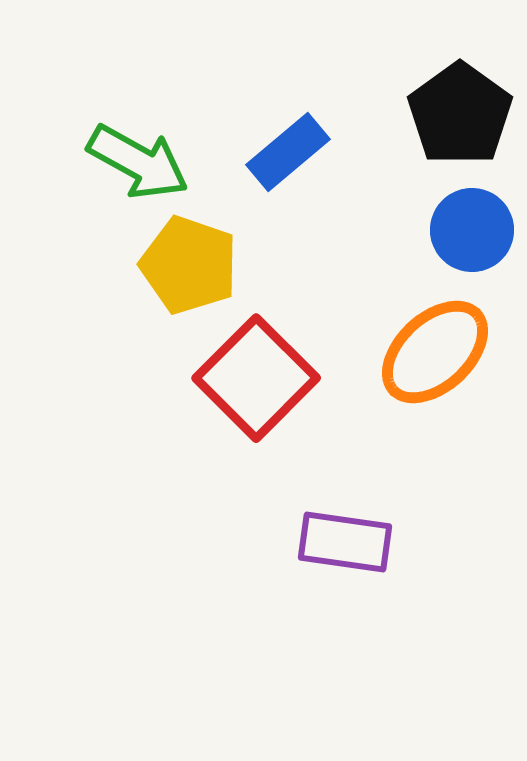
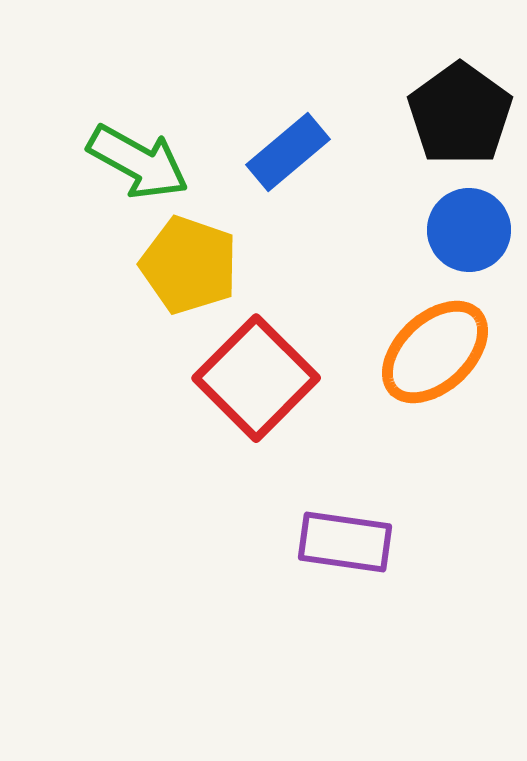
blue circle: moved 3 px left
